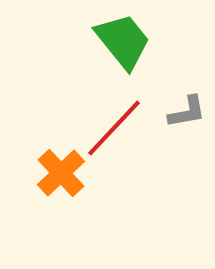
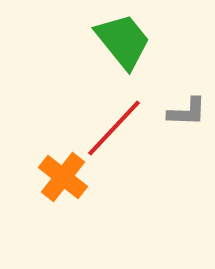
gray L-shape: rotated 12 degrees clockwise
orange cross: moved 2 px right, 4 px down; rotated 9 degrees counterclockwise
